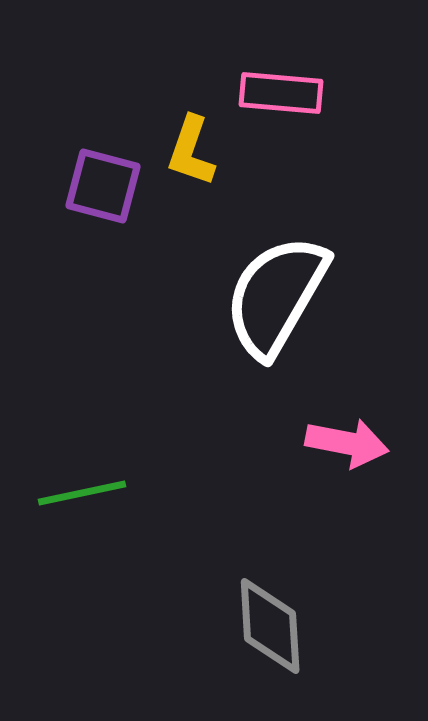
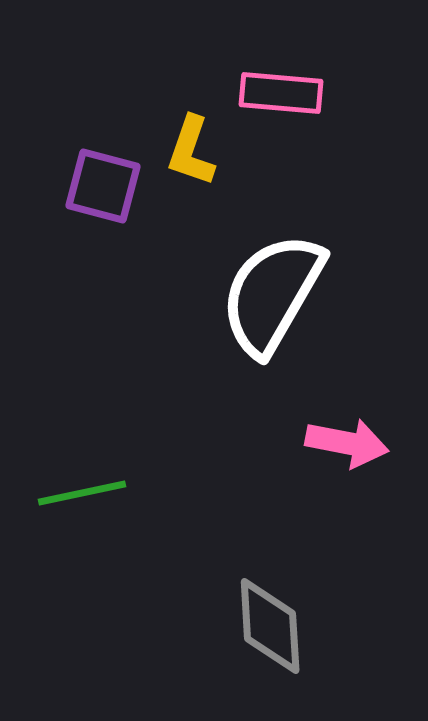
white semicircle: moved 4 px left, 2 px up
